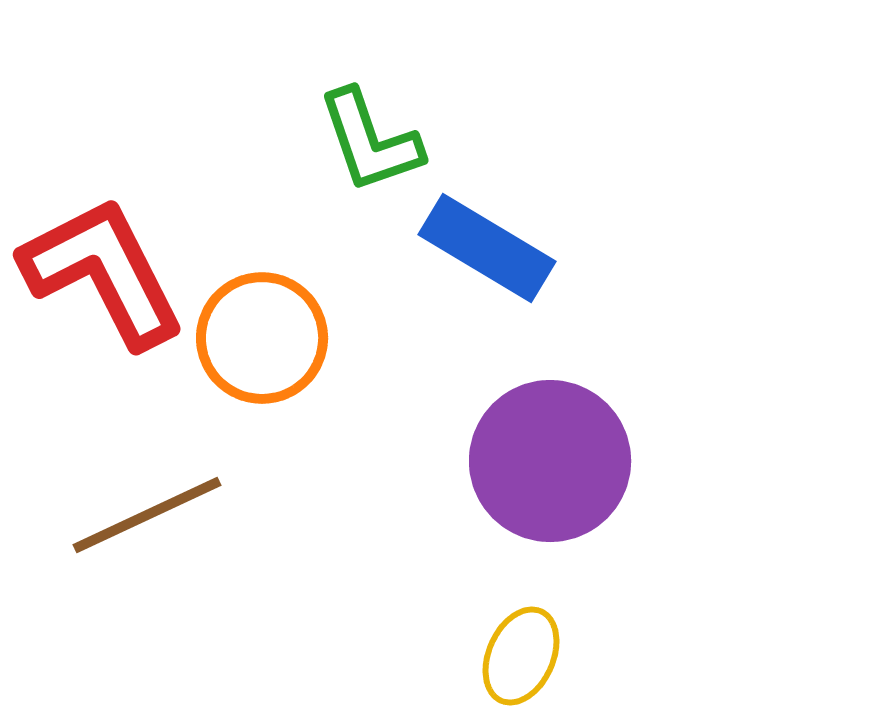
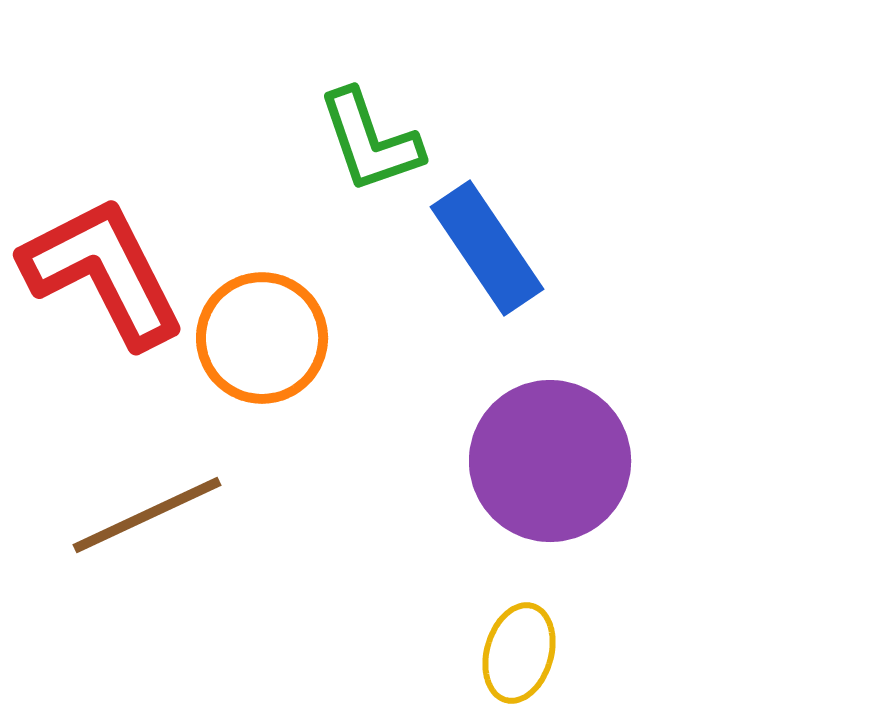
blue rectangle: rotated 25 degrees clockwise
yellow ellipse: moved 2 px left, 3 px up; rotated 8 degrees counterclockwise
